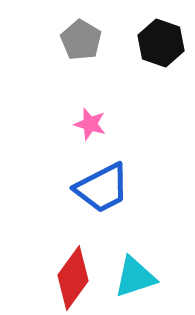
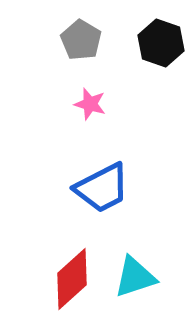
pink star: moved 20 px up
red diamond: moved 1 px left, 1 px down; rotated 12 degrees clockwise
